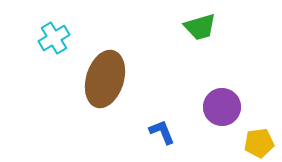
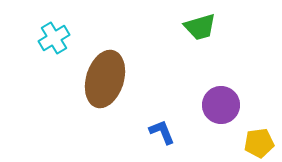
purple circle: moved 1 px left, 2 px up
